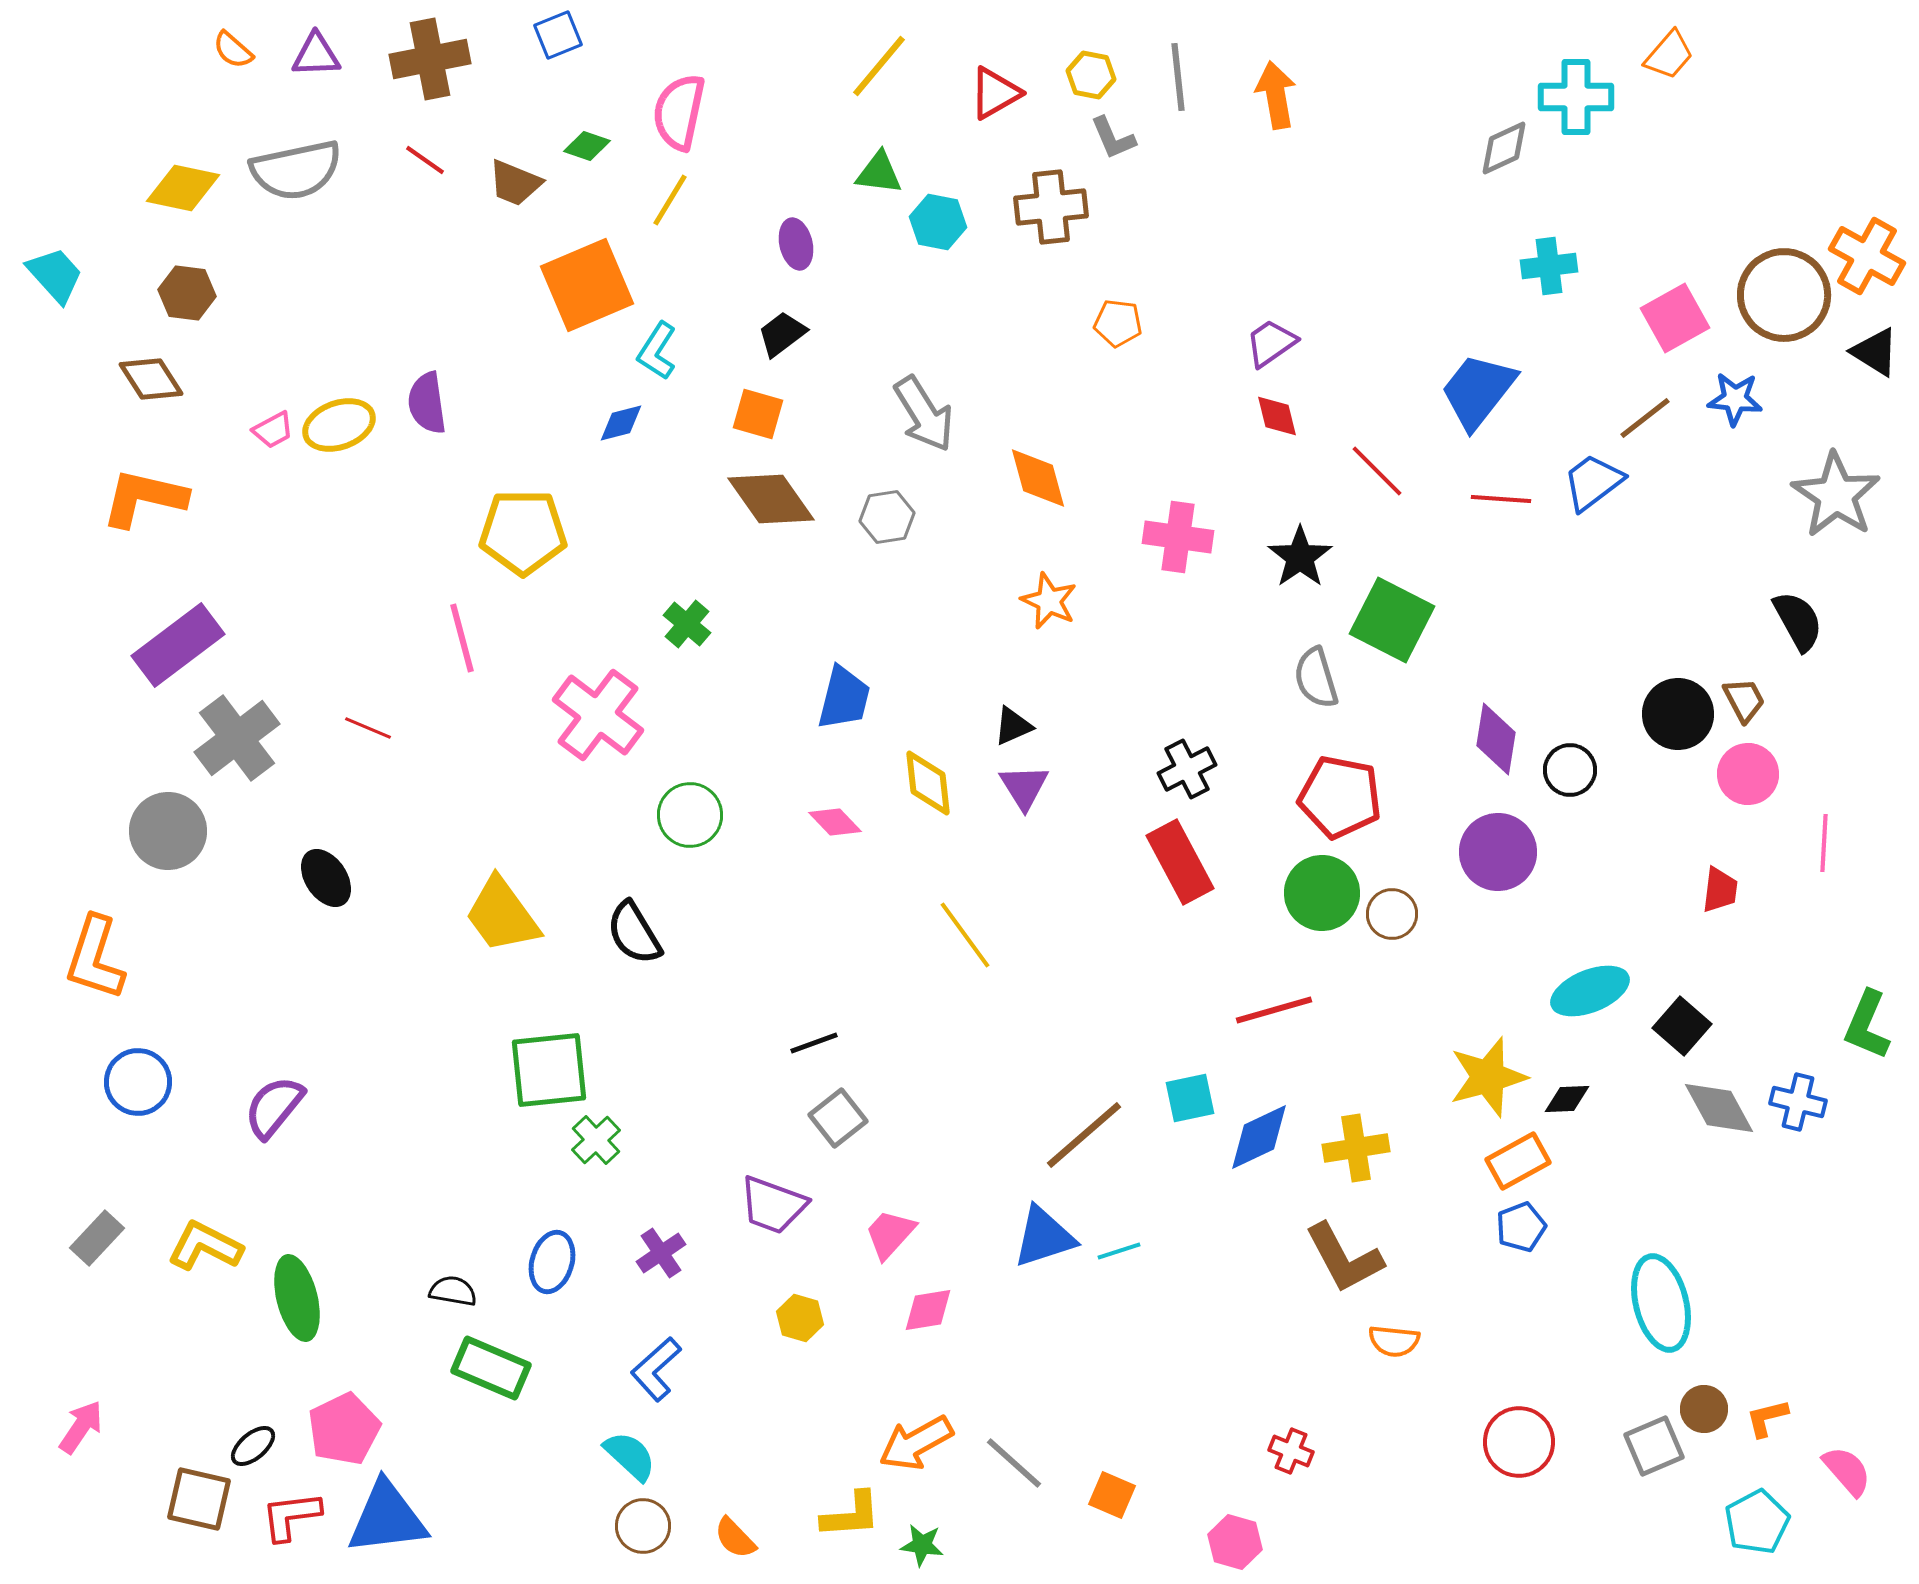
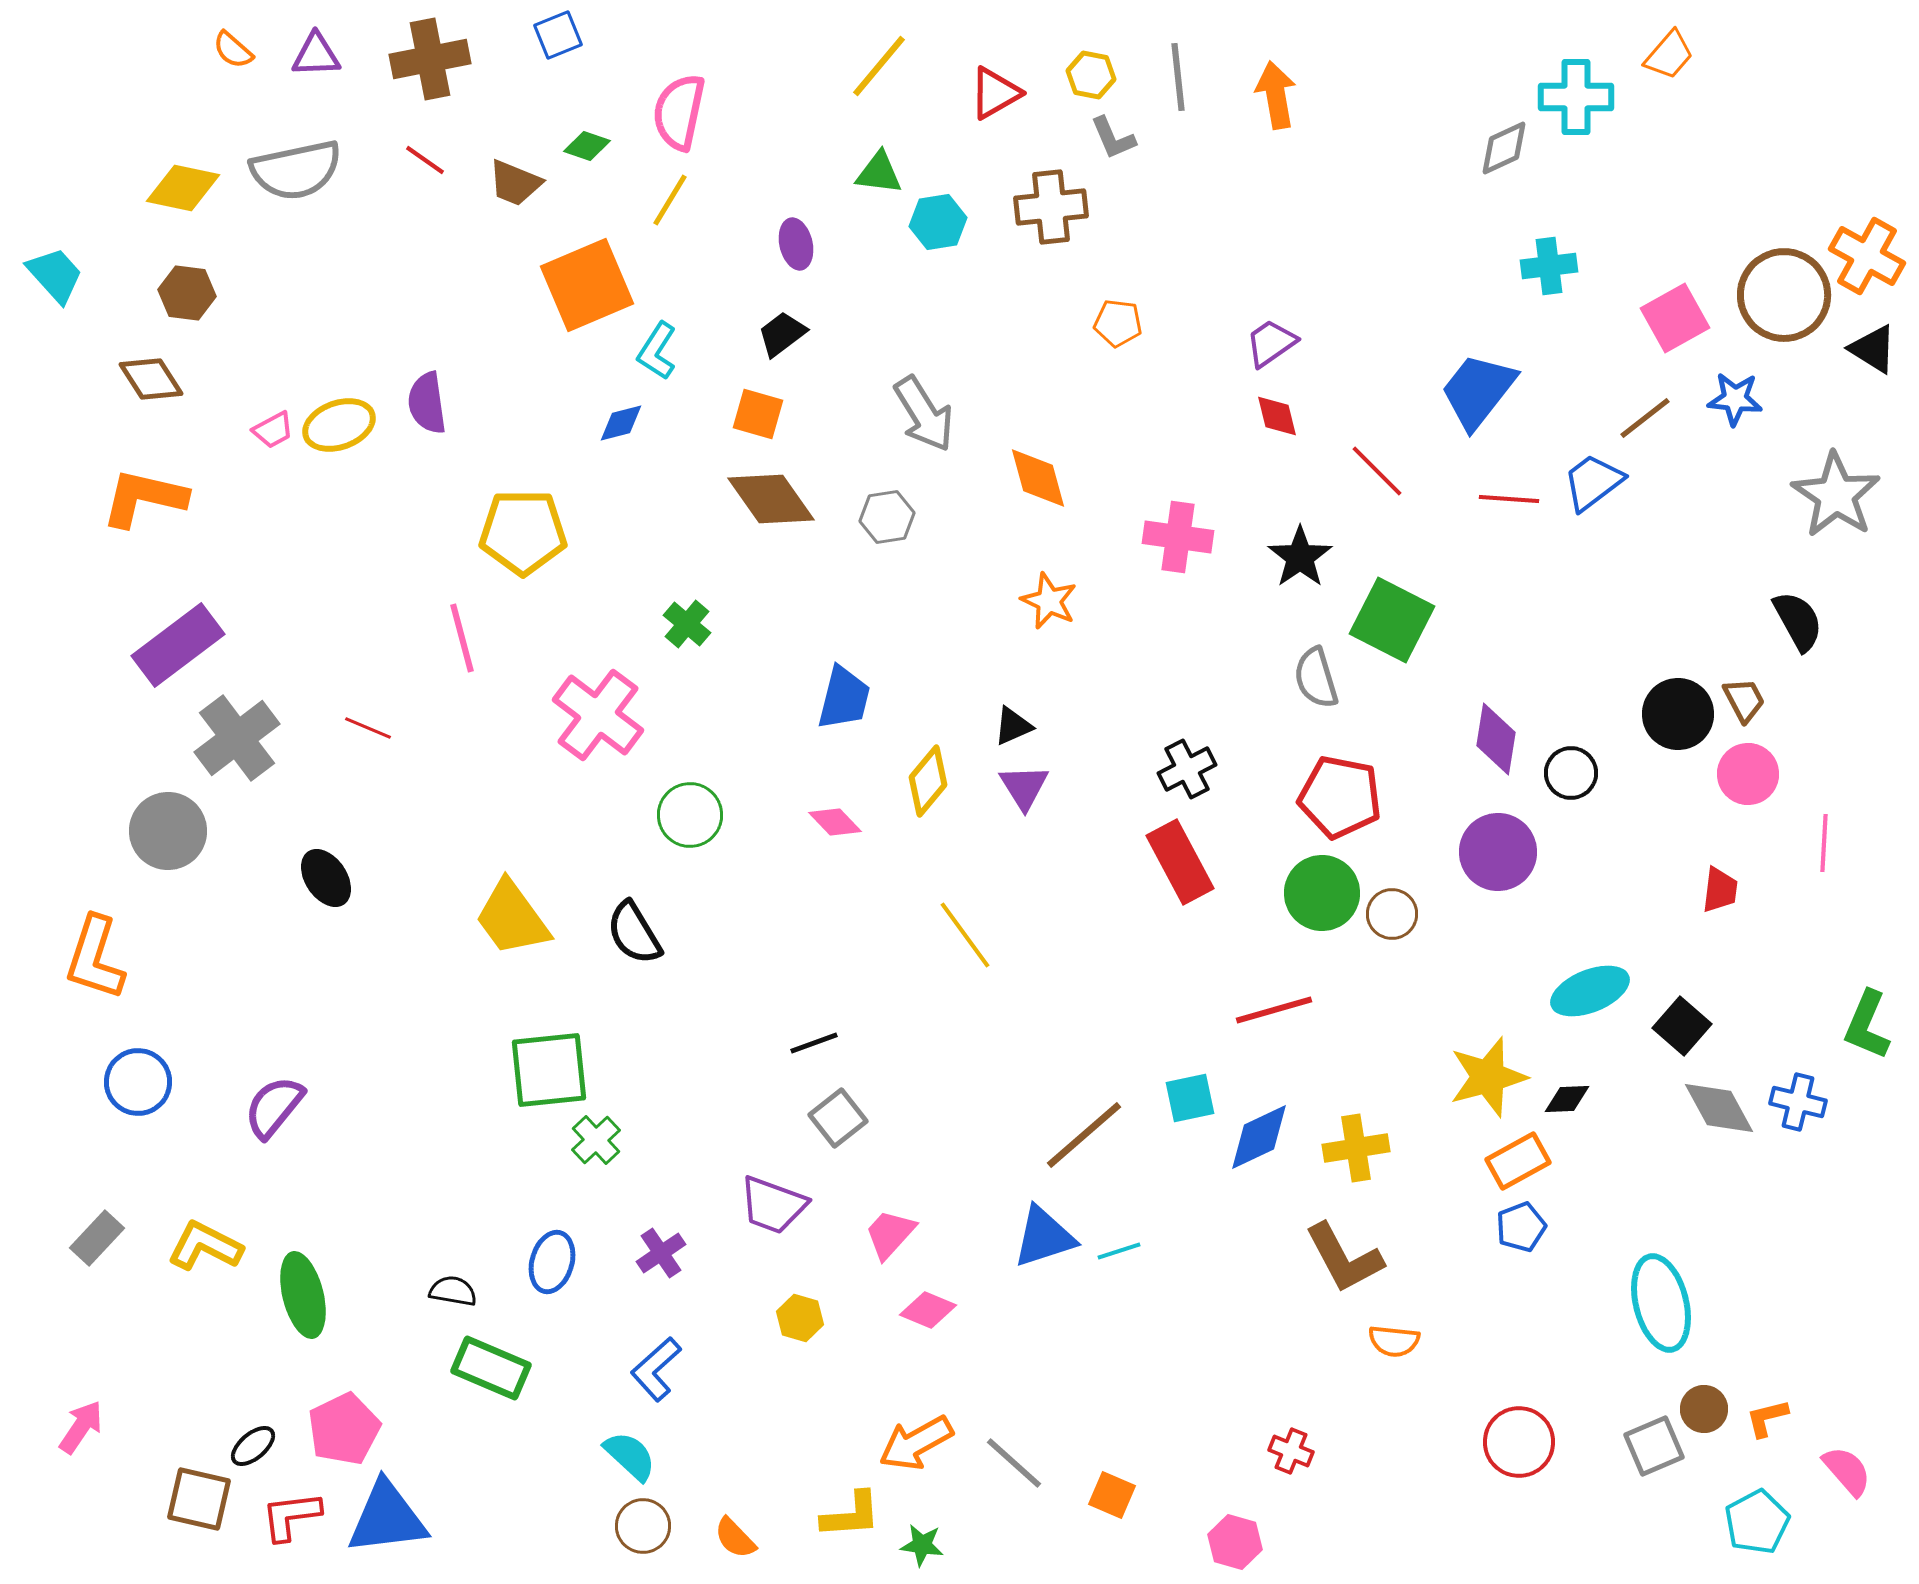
cyan hexagon at (938, 222): rotated 20 degrees counterclockwise
black triangle at (1875, 352): moved 2 px left, 3 px up
red line at (1501, 499): moved 8 px right
black circle at (1570, 770): moved 1 px right, 3 px down
yellow diamond at (928, 783): moved 2 px up; rotated 46 degrees clockwise
yellow trapezoid at (502, 915): moved 10 px right, 3 px down
green ellipse at (297, 1298): moved 6 px right, 3 px up
pink diamond at (928, 1310): rotated 32 degrees clockwise
